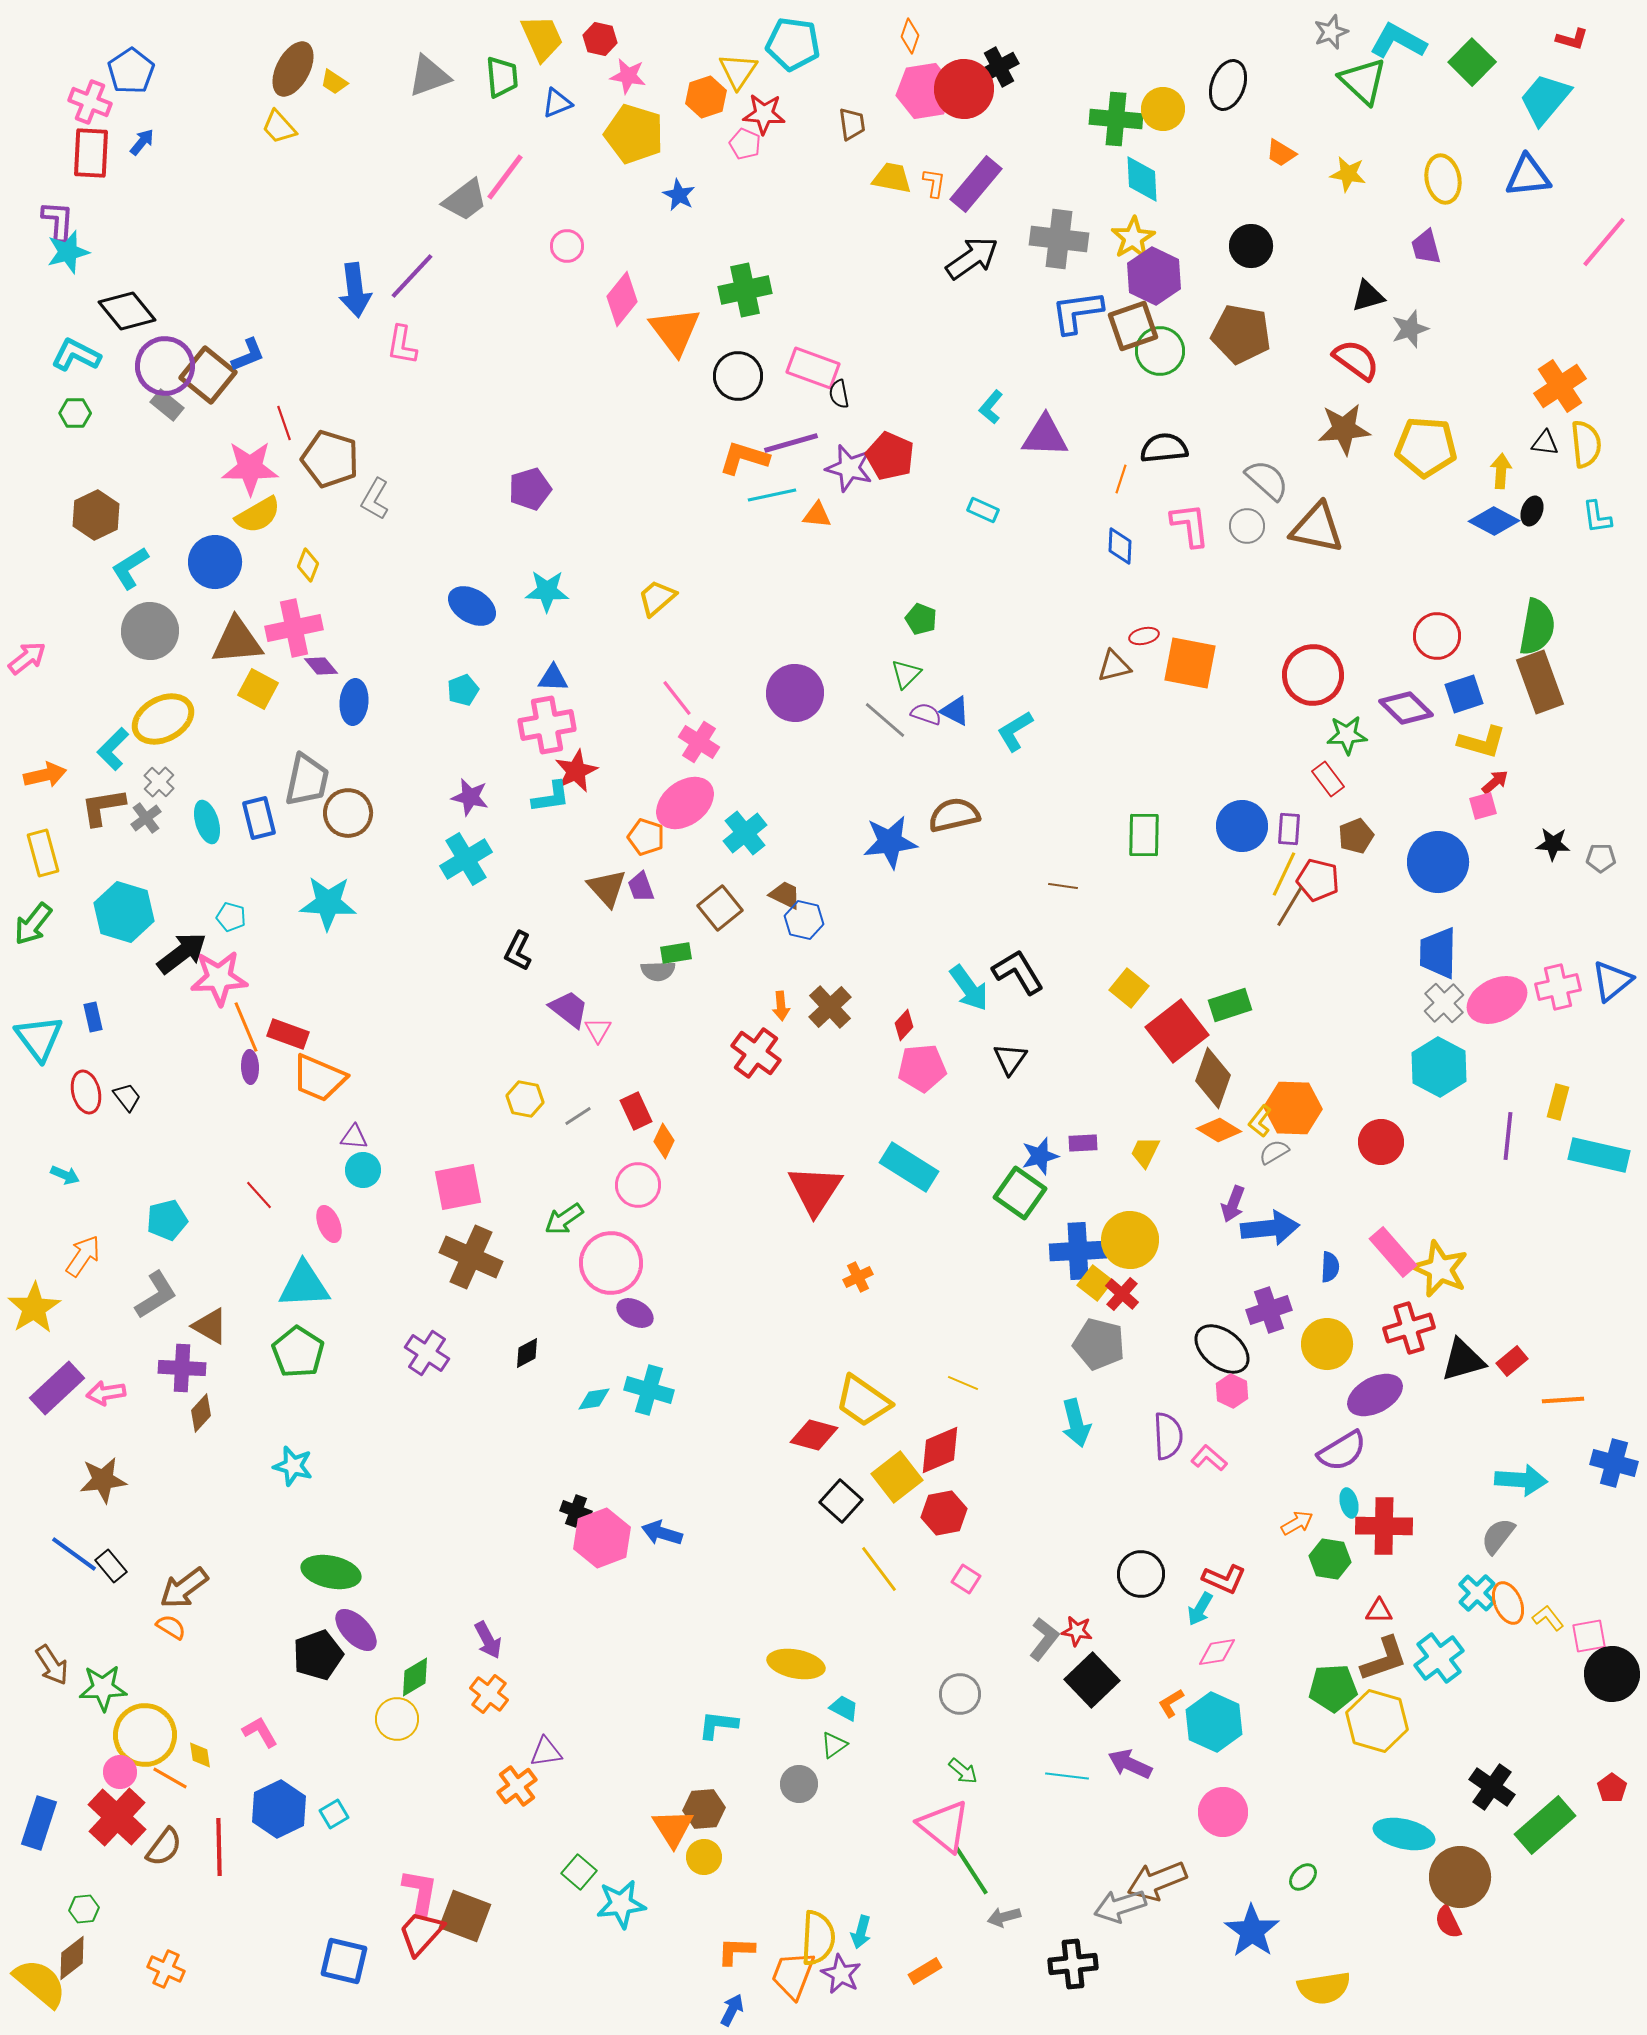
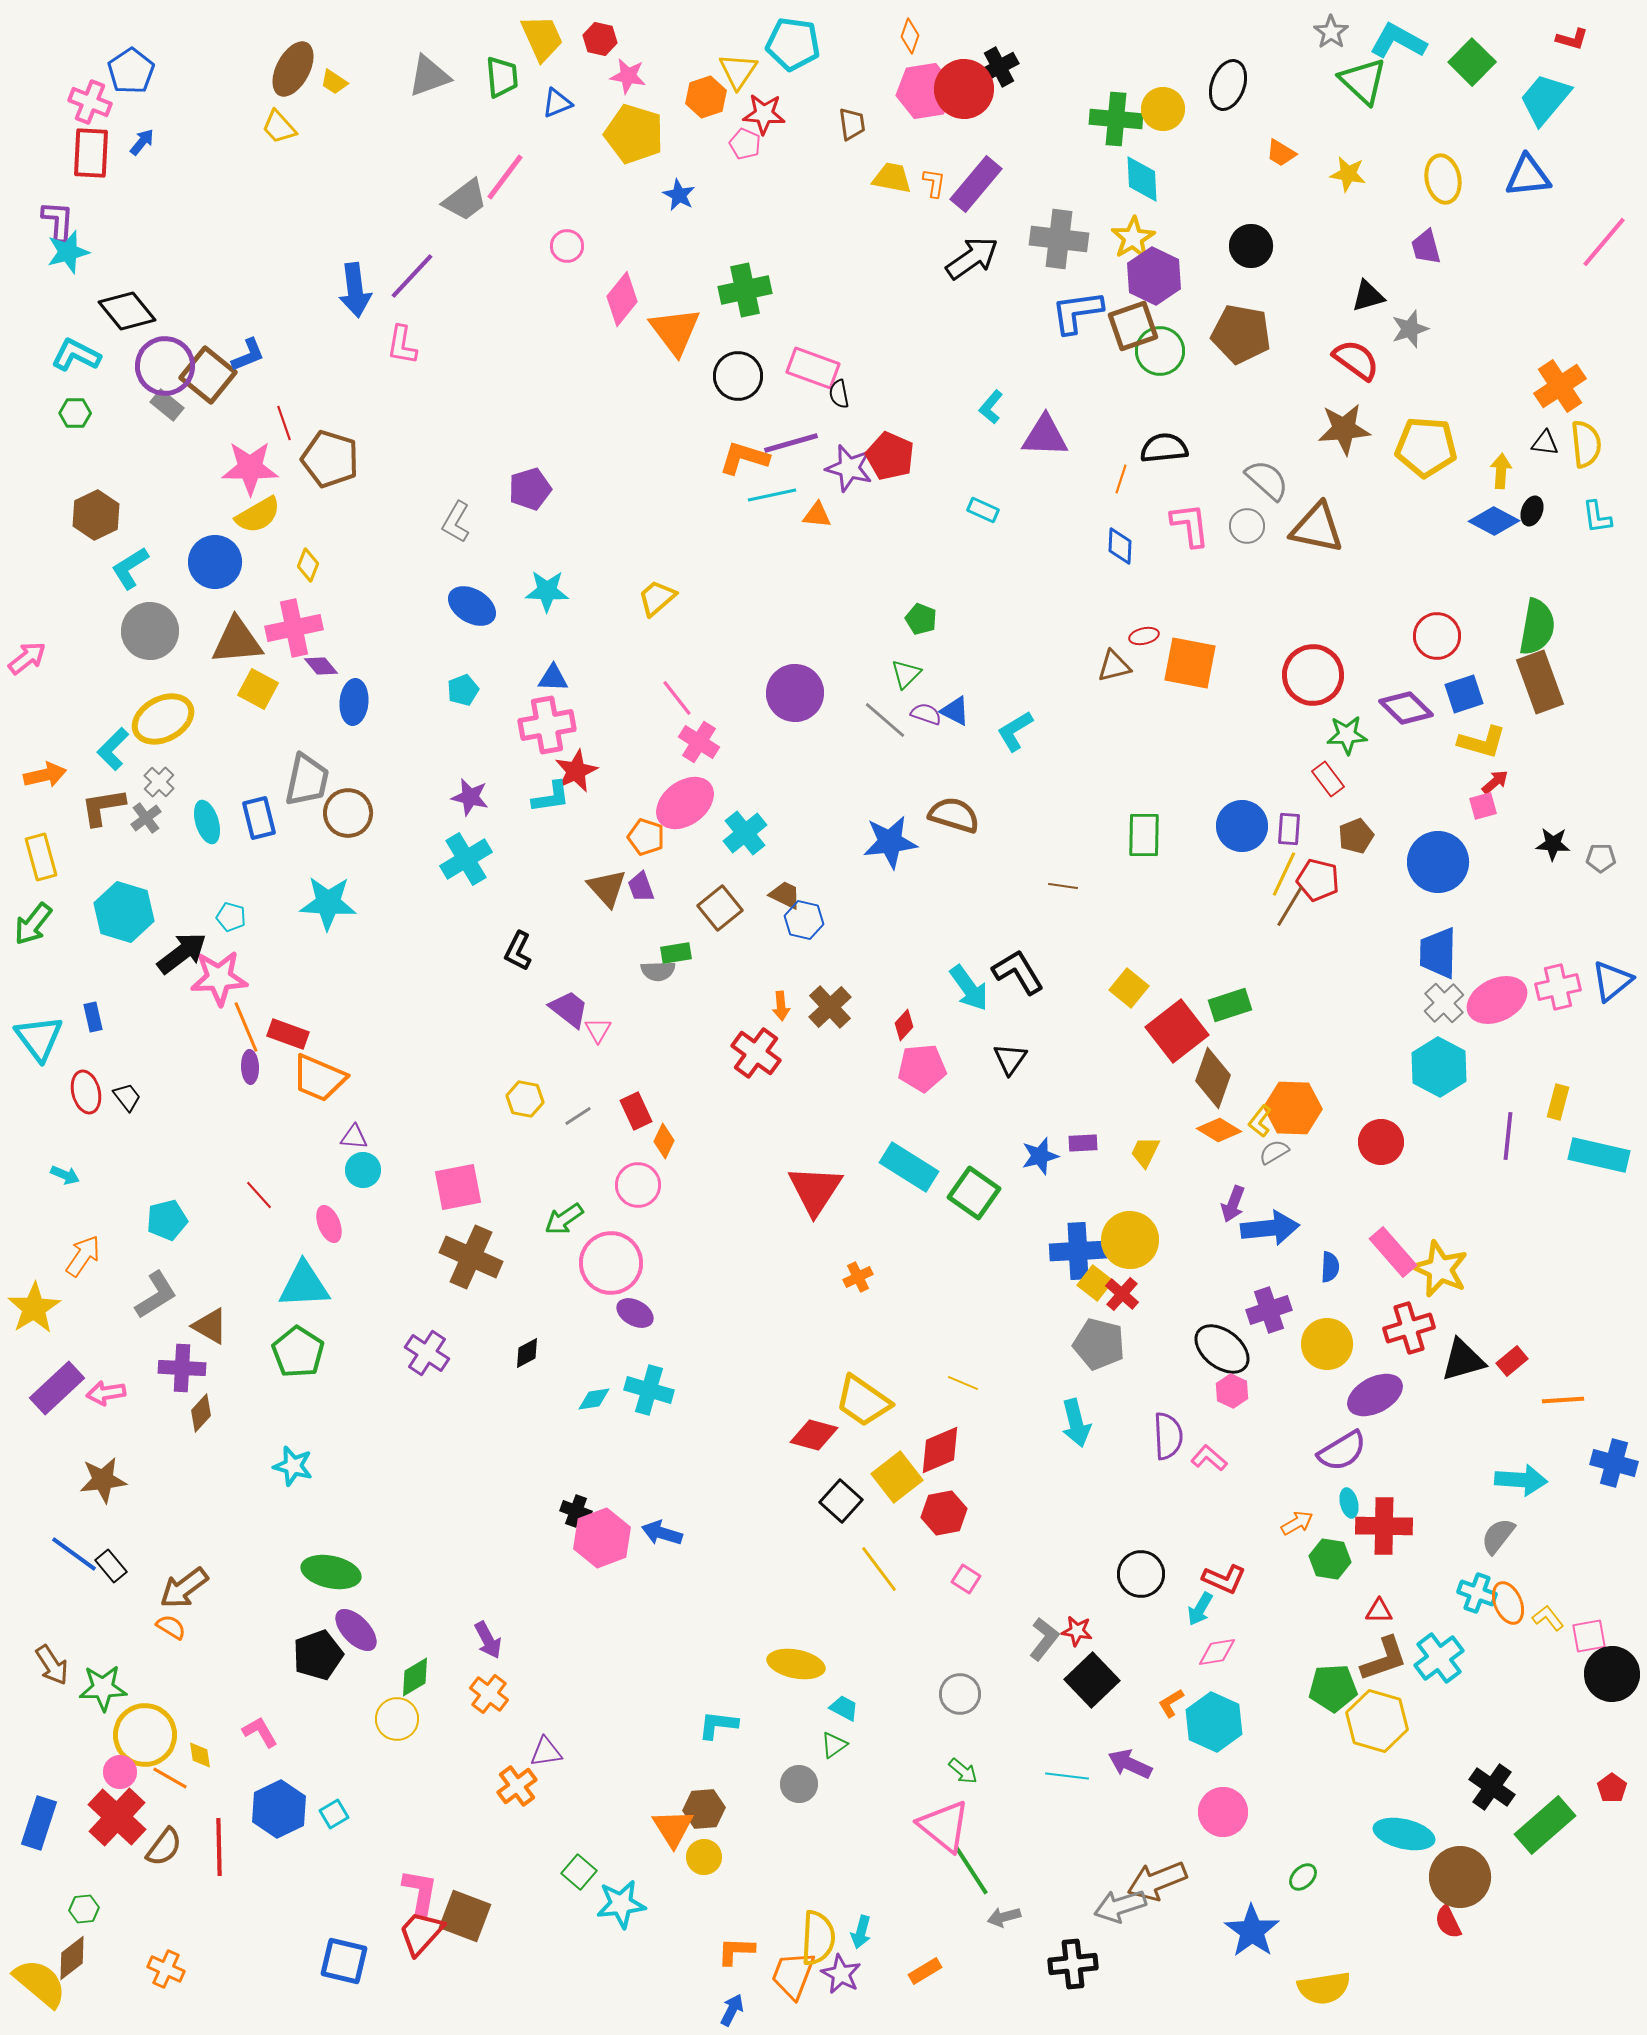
gray star at (1331, 32): rotated 16 degrees counterclockwise
gray L-shape at (375, 499): moved 81 px right, 23 px down
brown semicircle at (954, 815): rotated 30 degrees clockwise
yellow rectangle at (43, 853): moved 2 px left, 4 px down
green square at (1020, 1193): moved 46 px left
cyan cross at (1477, 1593): rotated 24 degrees counterclockwise
